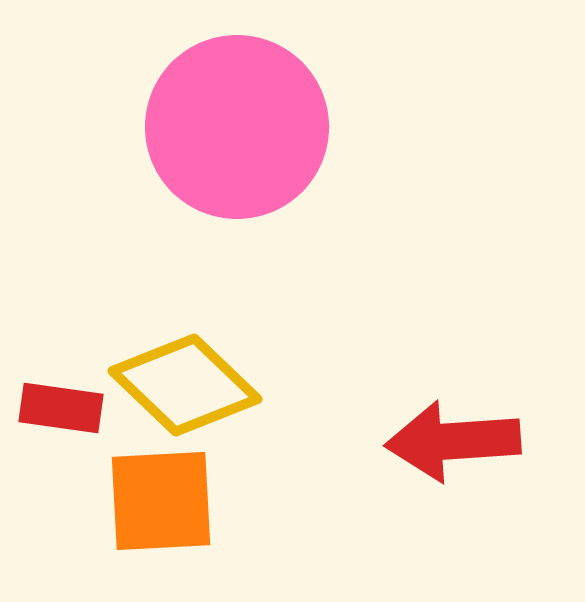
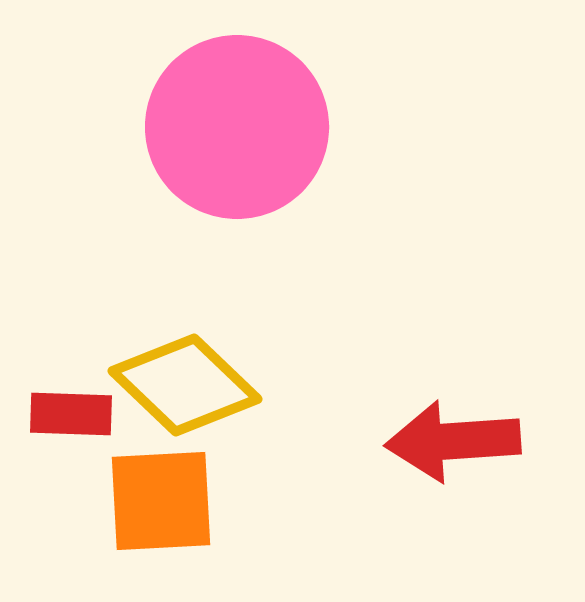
red rectangle: moved 10 px right, 6 px down; rotated 6 degrees counterclockwise
